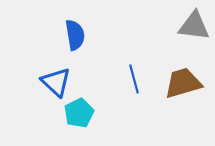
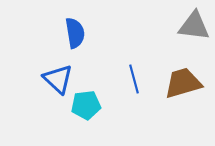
blue semicircle: moved 2 px up
blue triangle: moved 2 px right, 3 px up
cyan pentagon: moved 7 px right, 8 px up; rotated 20 degrees clockwise
